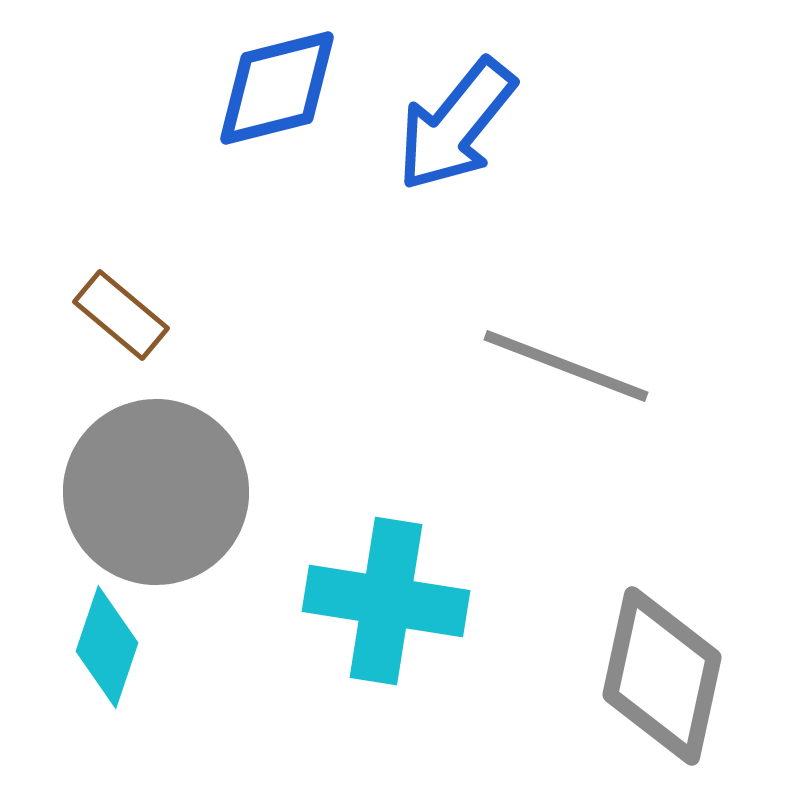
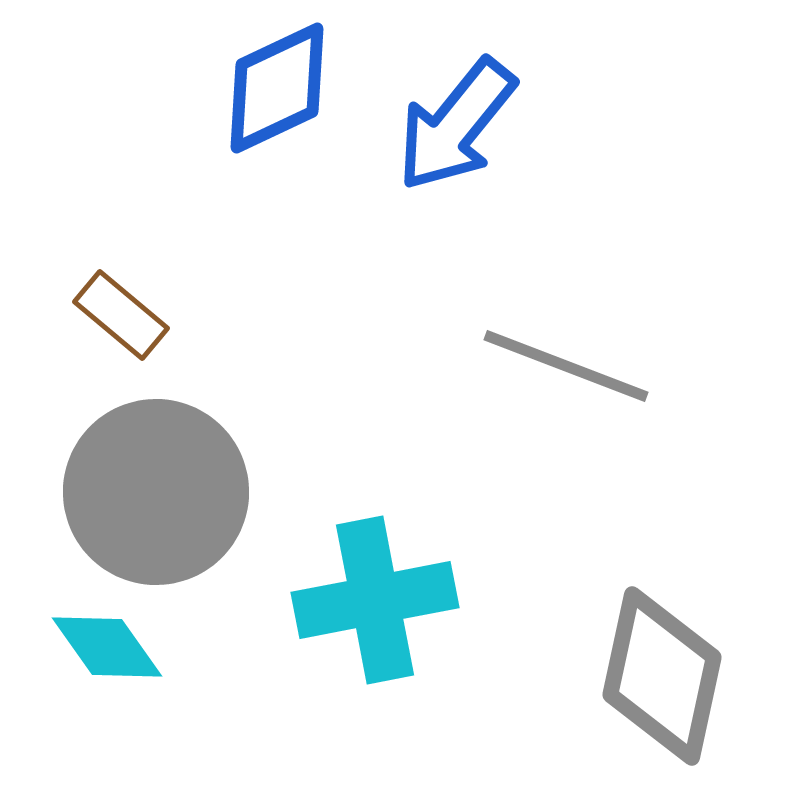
blue diamond: rotated 11 degrees counterclockwise
cyan cross: moved 11 px left, 1 px up; rotated 20 degrees counterclockwise
cyan diamond: rotated 54 degrees counterclockwise
